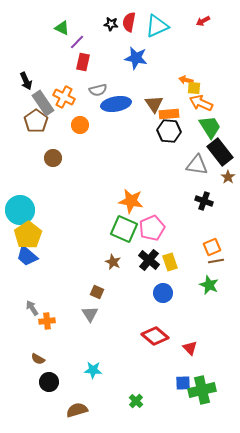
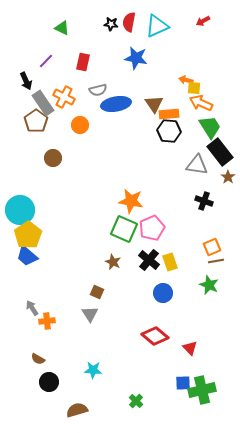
purple line at (77, 42): moved 31 px left, 19 px down
